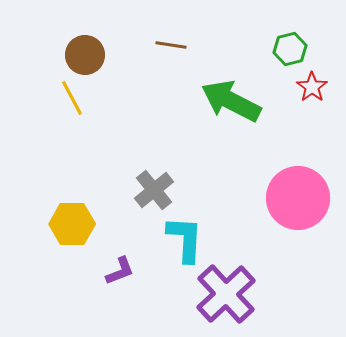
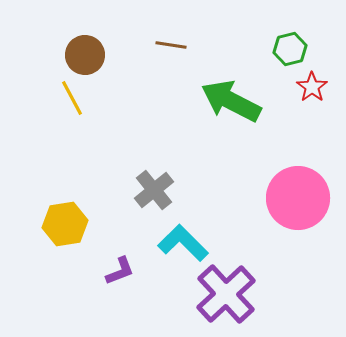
yellow hexagon: moved 7 px left; rotated 9 degrees counterclockwise
cyan L-shape: moved 2 px left, 4 px down; rotated 48 degrees counterclockwise
